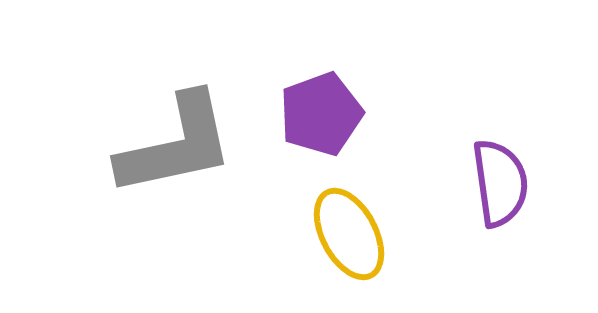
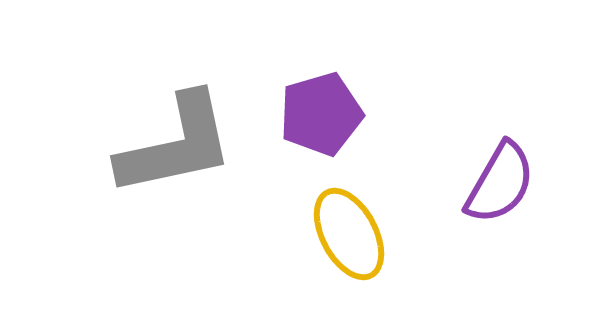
purple pentagon: rotated 4 degrees clockwise
purple semicircle: rotated 38 degrees clockwise
